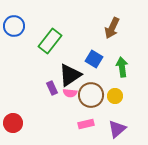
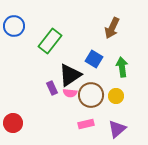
yellow circle: moved 1 px right
